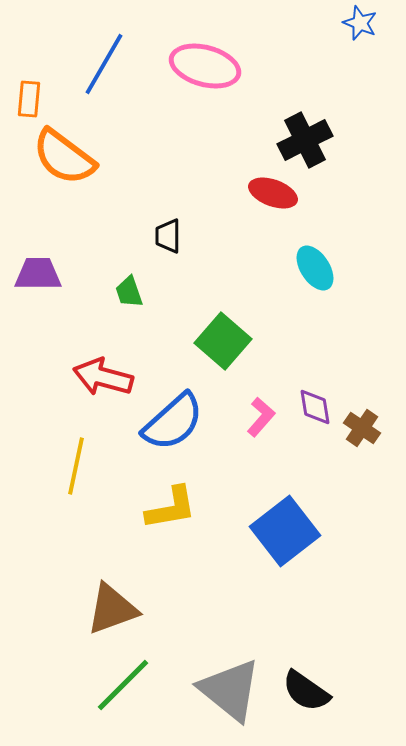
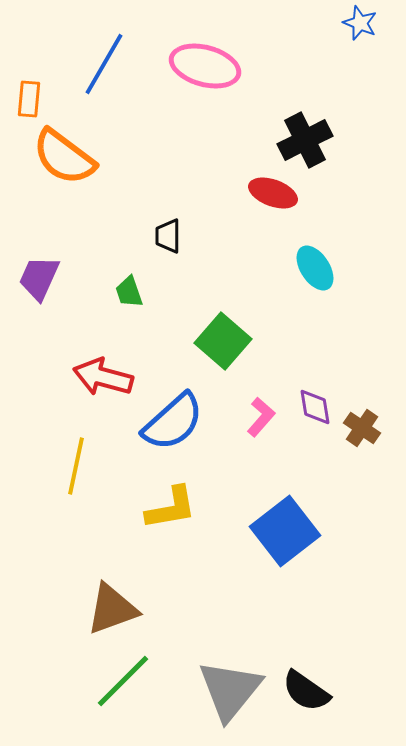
purple trapezoid: moved 1 px right, 4 px down; rotated 66 degrees counterclockwise
green line: moved 4 px up
gray triangle: rotated 30 degrees clockwise
